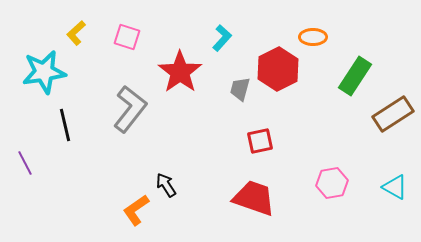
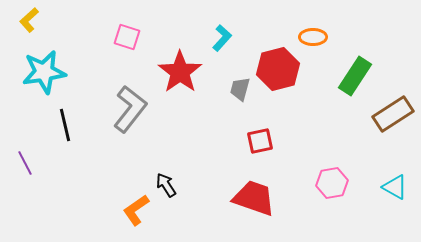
yellow L-shape: moved 47 px left, 13 px up
red hexagon: rotated 12 degrees clockwise
